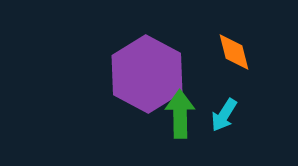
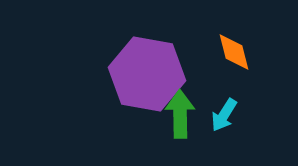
purple hexagon: rotated 18 degrees counterclockwise
